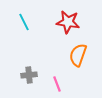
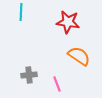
cyan line: moved 3 px left, 10 px up; rotated 30 degrees clockwise
orange semicircle: moved 1 px right, 1 px down; rotated 105 degrees clockwise
